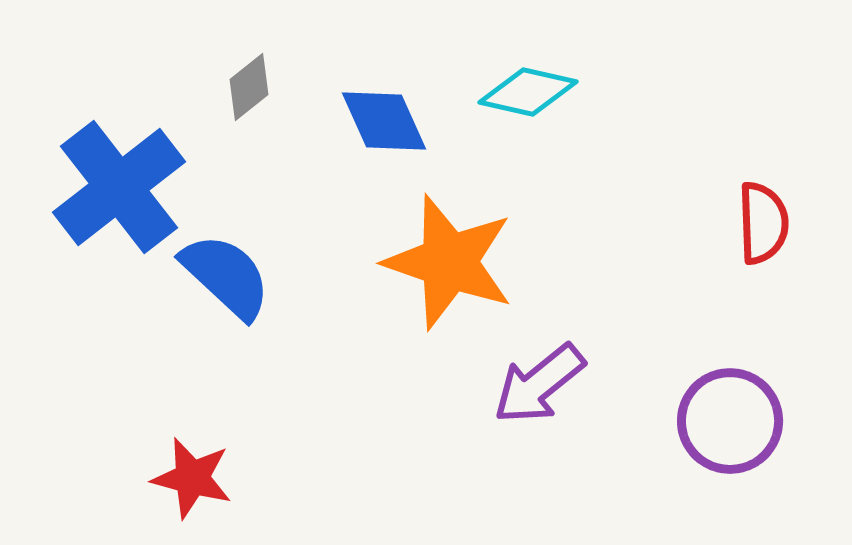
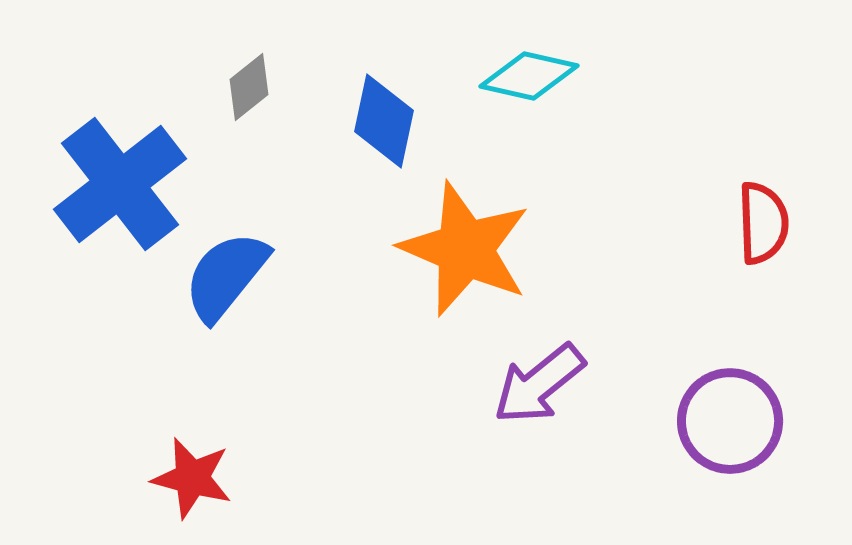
cyan diamond: moved 1 px right, 16 px up
blue diamond: rotated 36 degrees clockwise
blue cross: moved 1 px right, 3 px up
orange star: moved 16 px right, 13 px up; rotated 4 degrees clockwise
blue semicircle: rotated 94 degrees counterclockwise
